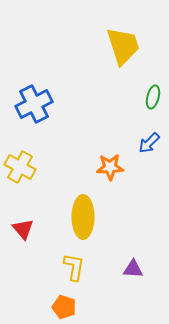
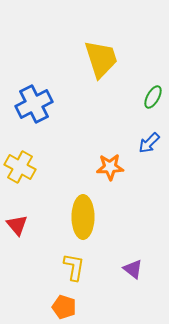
yellow trapezoid: moved 22 px left, 13 px down
green ellipse: rotated 15 degrees clockwise
red triangle: moved 6 px left, 4 px up
purple triangle: rotated 35 degrees clockwise
